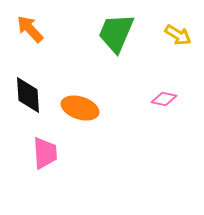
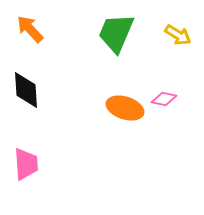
black diamond: moved 2 px left, 5 px up
orange ellipse: moved 45 px right
pink trapezoid: moved 19 px left, 11 px down
